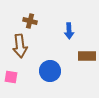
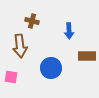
brown cross: moved 2 px right
blue circle: moved 1 px right, 3 px up
